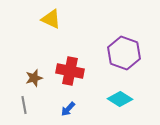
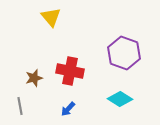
yellow triangle: moved 2 px up; rotated 25 degrees clockwise
gray line: moved 4 px left, 1 px down
